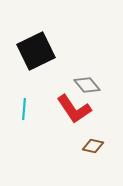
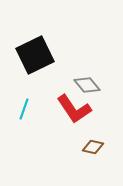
black square: moved 1 px left, 4 px down
cyan line: rotated 15 degrees clockwise
brown diamond: moved 1 px down
